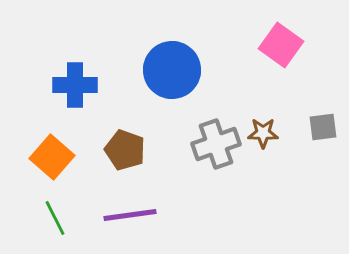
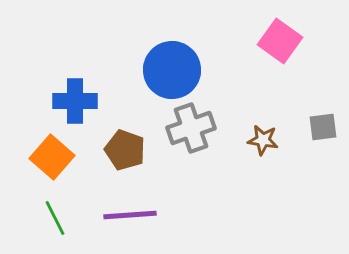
pink square: moved 1 px left, 4 px up
blue cross: moved 16 px down
brown star: moved 7 px down; rotated 8 degrees clockwise
gray cross: moved 25 px left, 16 px up
purple line: rotated 4 degrees clockwise
